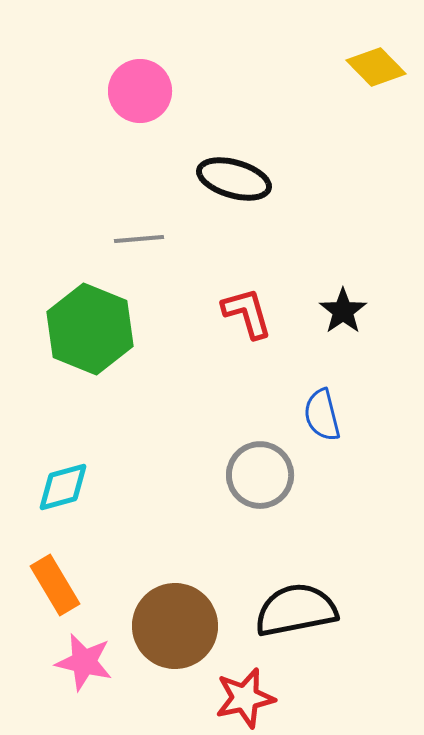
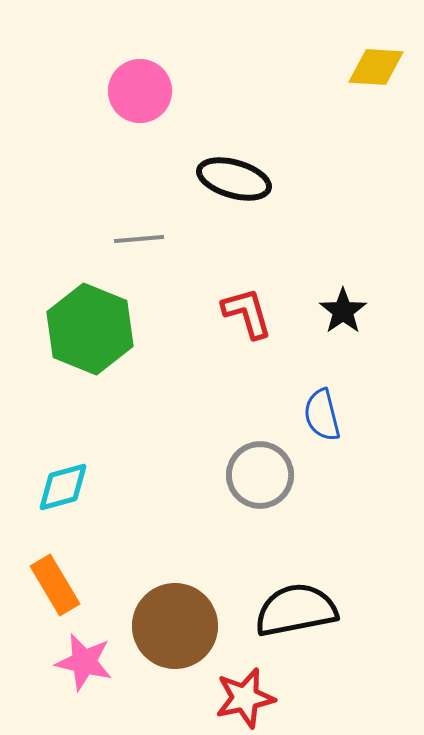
yellow diamond: rotated 42 degrees counterclockwise
